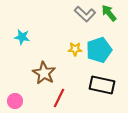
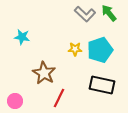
cyan pentagon: moved 1 px right
